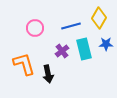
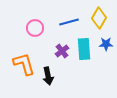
blue line: moved 2 px left, 4 px up
cyan rectangle: rotated 10 degrees clockwise
black arrow: moved 2 px down
